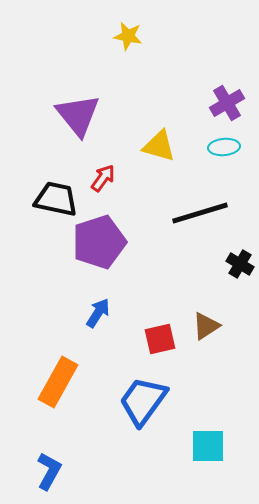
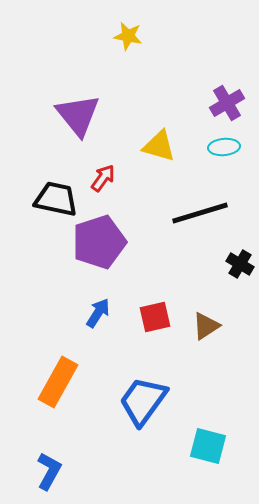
red square: moved 5 px left, 22 px up
cyan square: rotated 15 degrees clockwise
